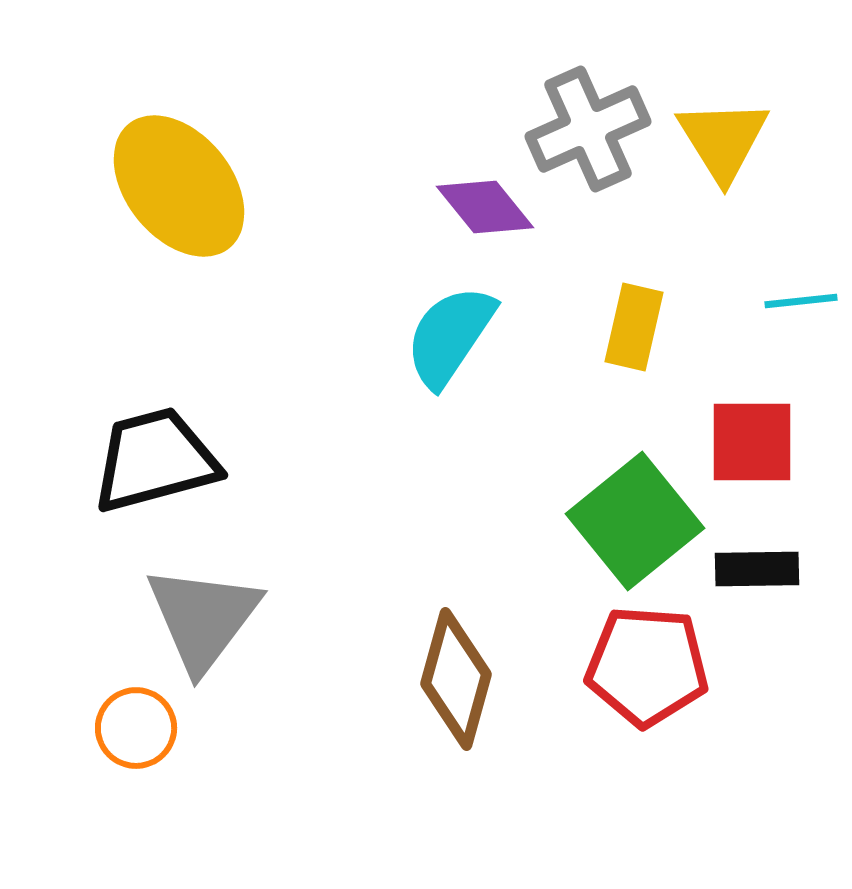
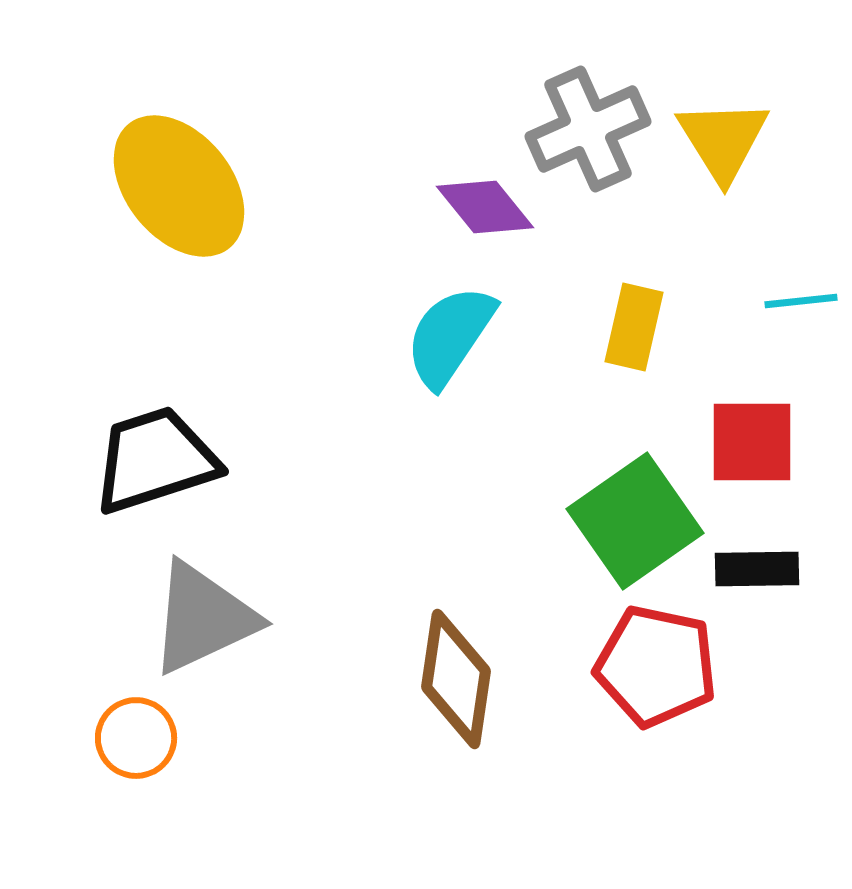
black trapezoid: rotated 3 degrees counterclockwise
green square: rotated 4 degrees clockwise
gray triangle: rotated 28 degrees clockwise
red pentagon: moved 9 px right; rotated 8 degrees clockwise
brown diamond: rotated 7 degrees counterclockwise
orange circle: moved 10 px down
